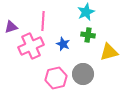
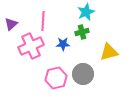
purple triangle: moved 3 px up; rotated 24 degrees counterclockwise
green cross: moved 6 px left, 3 px up; rotated 24 degrees counterclockwise
blue star: rotated 24 degrees counterclockwise
